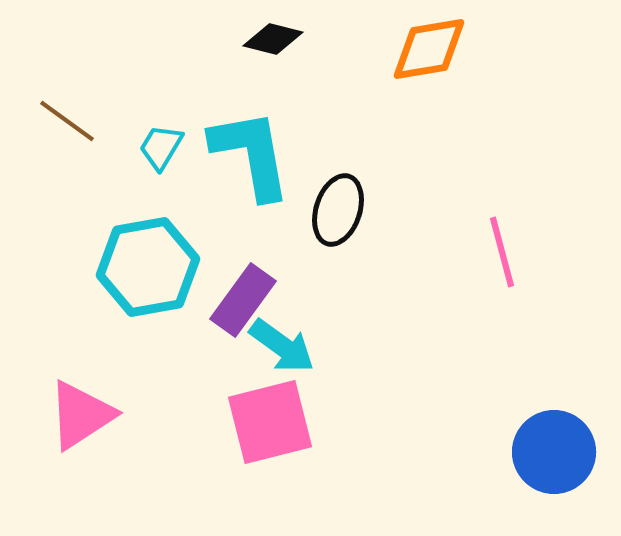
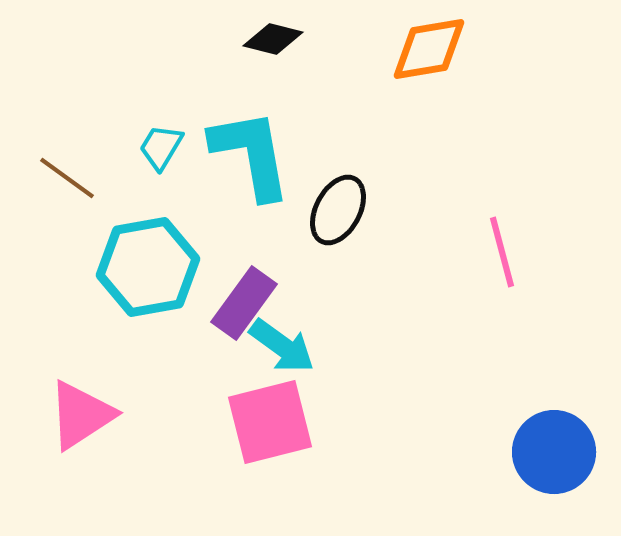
brown line: moved 57 px down
black ellipse: rotated 10 degrees clockwise
purple rectangle: moved 1 px right, 3 px down
